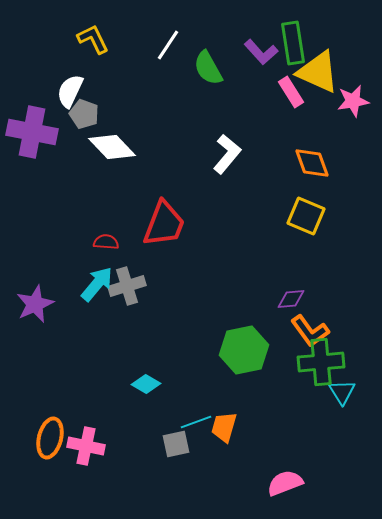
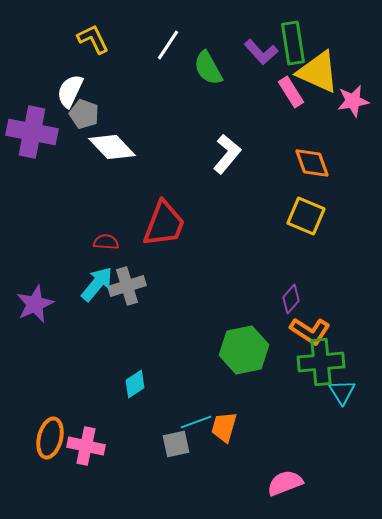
purple diamond: rotated 44 degrees counterclockwise
orange L-shape: rotated 21 degrees counterclockwise
cyan diamond: moved 11 px left; rotated 64 degrees counterclockwise
